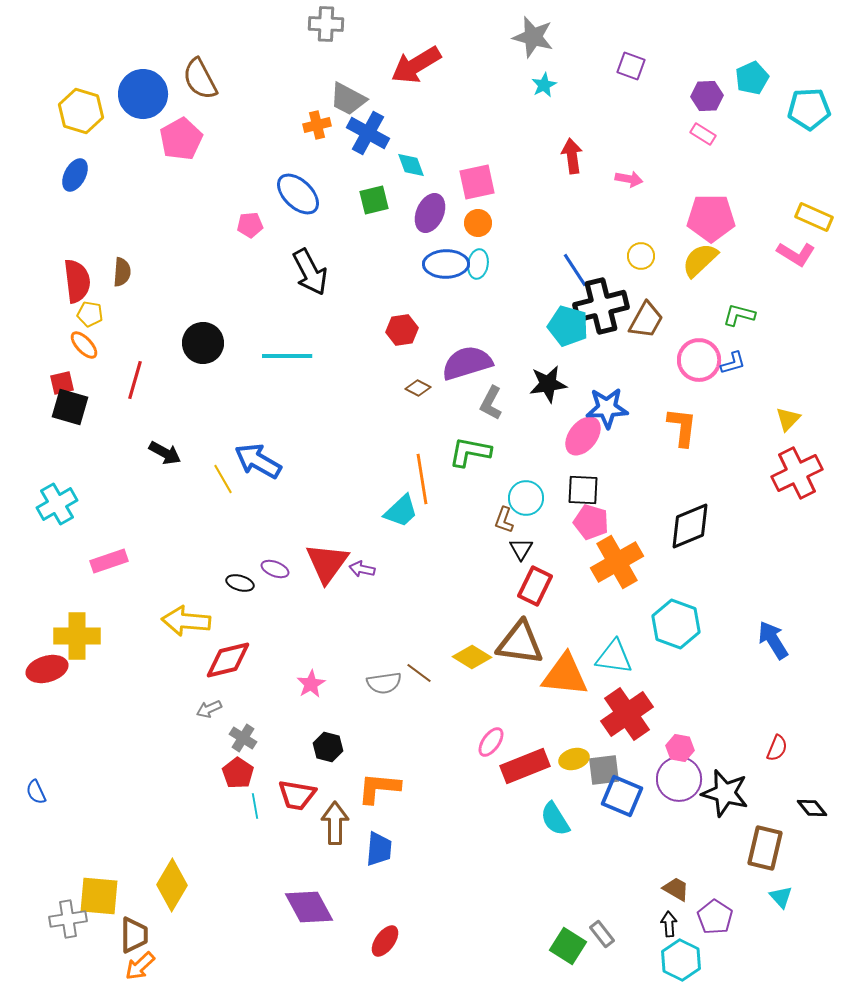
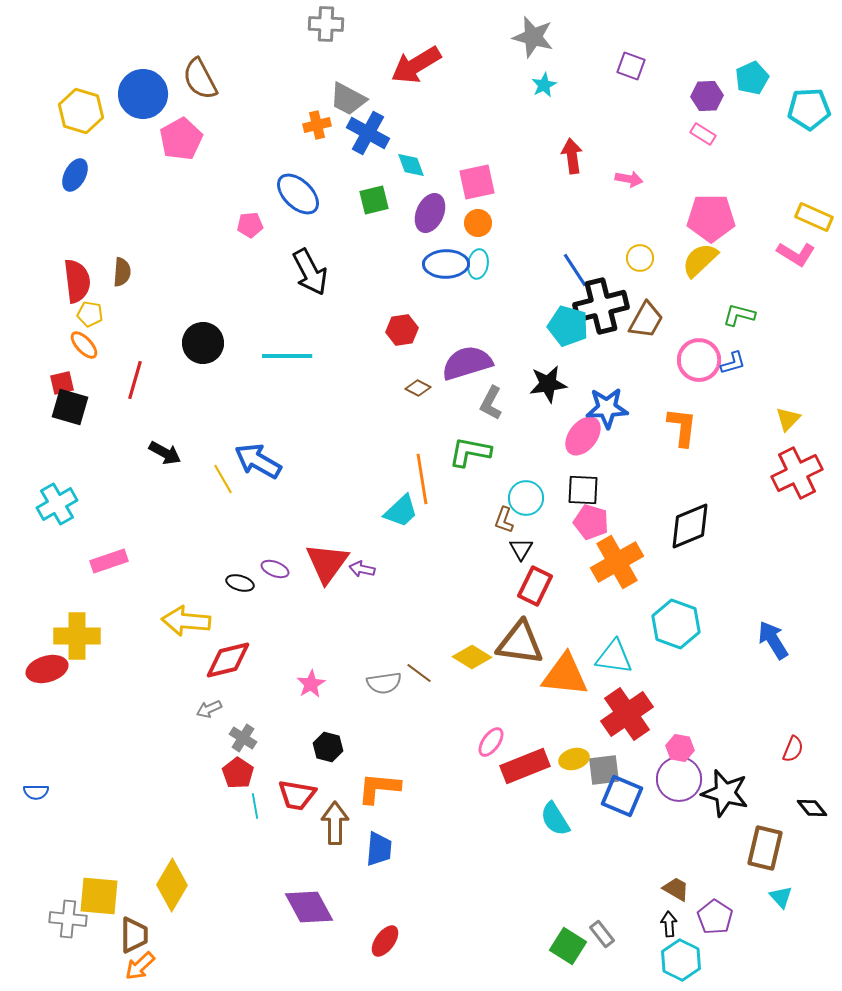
yellow circle at (641, 256): moved 1 px left, 2 px down
red semicircle at (777, 748): moved 16 px right, 1 px down
blue semicircle at (36, 792): rotated 65 degrees counterclockwise
gray cross at (68, 919): rotated 15 degrees clockwise
